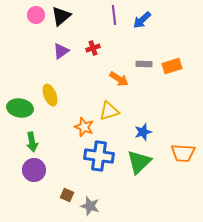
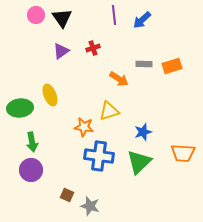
black triangle: moved 1 px right, 2 px down; rotated 25 degrees counterclockwise
green ellipse: rotated 15 degrees counterclockwise
orange star: rotated 12 degrees counterclockwise
purple circle: moved 3 px left
